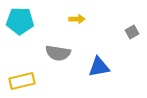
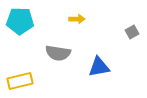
yellow rectangle: moved 2 px left
